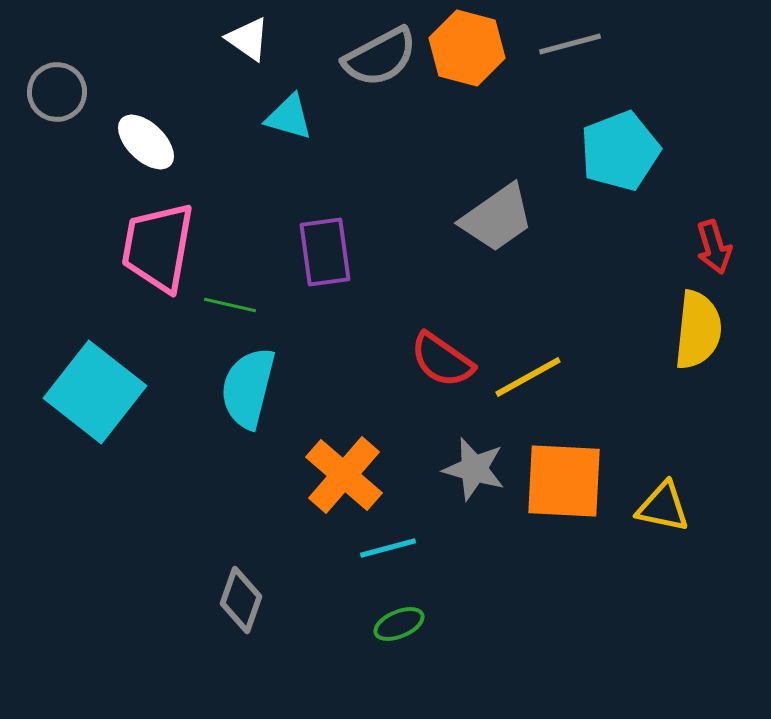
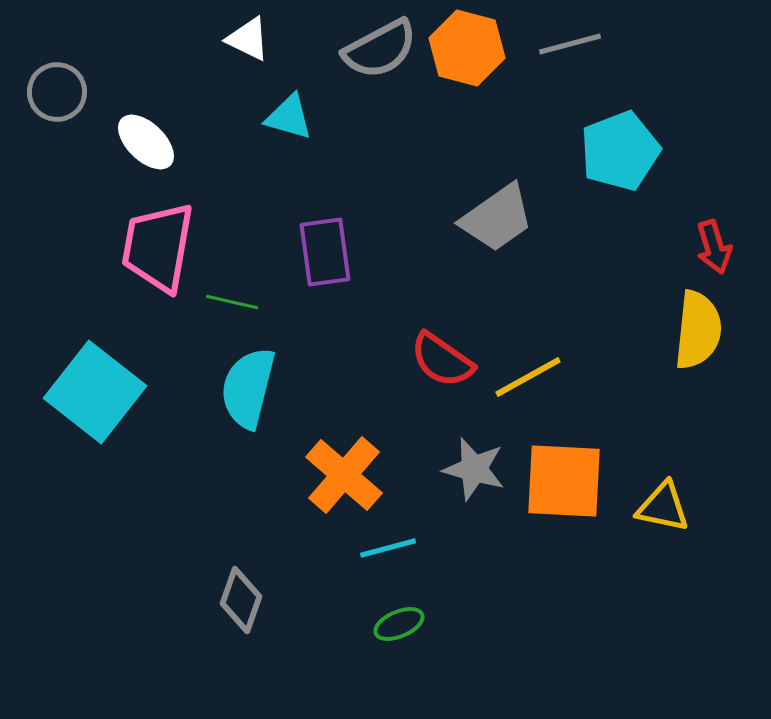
white triangle: rotated 9 degrees counterclockwise
gray semicircle: moved 8 px up
green line: moved 2 px right, 3 px up
